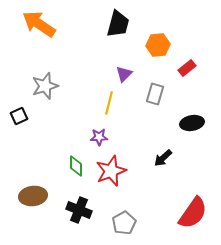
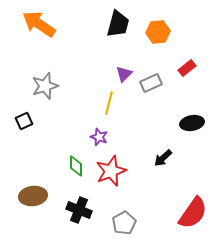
orange hexagon: moved 13 px up
gray rectangle: moved 4 px left, 11 px up; rotated 50 degrees clockwise
black square: moved 5 px right, 5 px down
purple star: rotated 24 degrees clockwise
